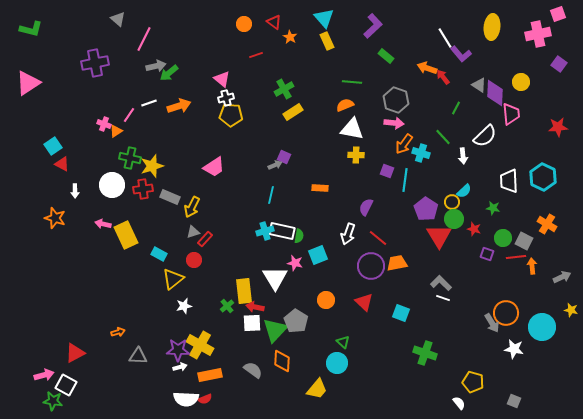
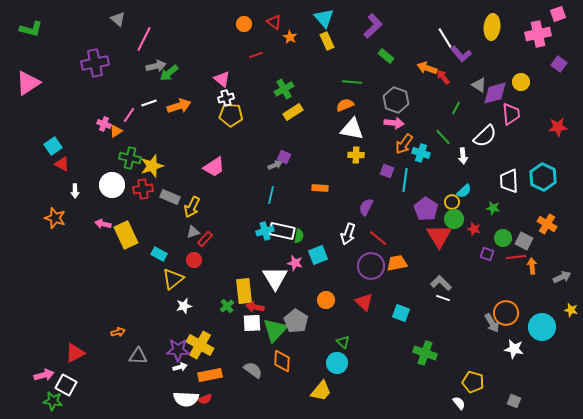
purple diamond at (495, 93): rotated 72 degrees clockwise
yellow trapezoid at (317, 389): moved 4 px right, 2 px down
